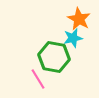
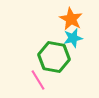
orange star: moved 8 px left
pink line: moved 1 px down
